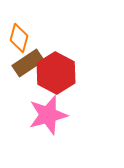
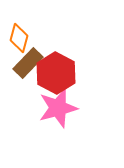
brown rectangle: rotated 12 degrees counterclockwise
pink star: moved 10 px right, 7 px up
